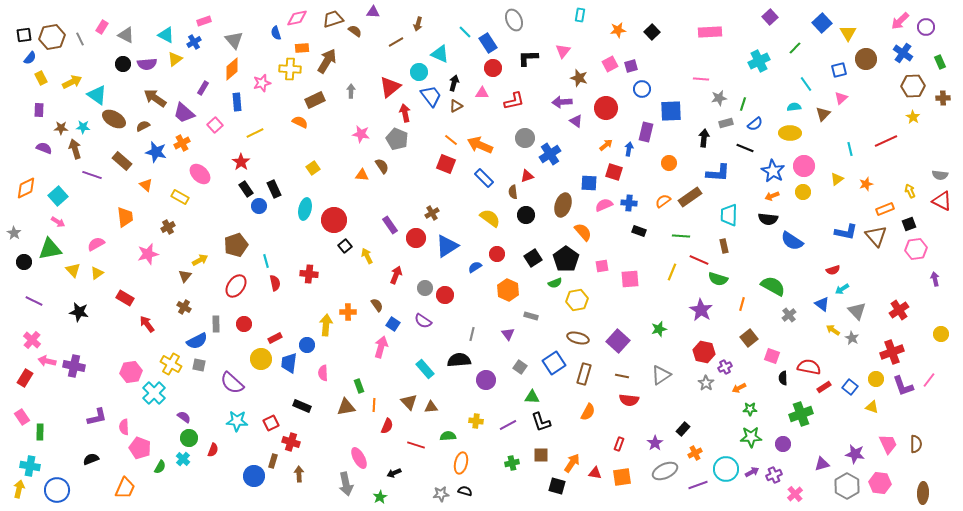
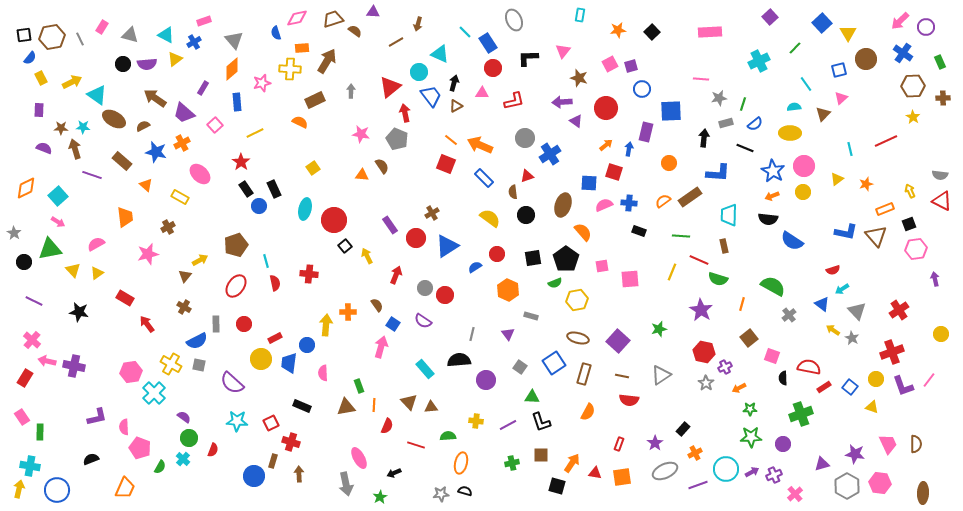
gray triangle at (126, 35): moved 4 px right; rotated 12 degrees counterclockwise
black square at (533, 258): rotated 24 degrees clockwise
